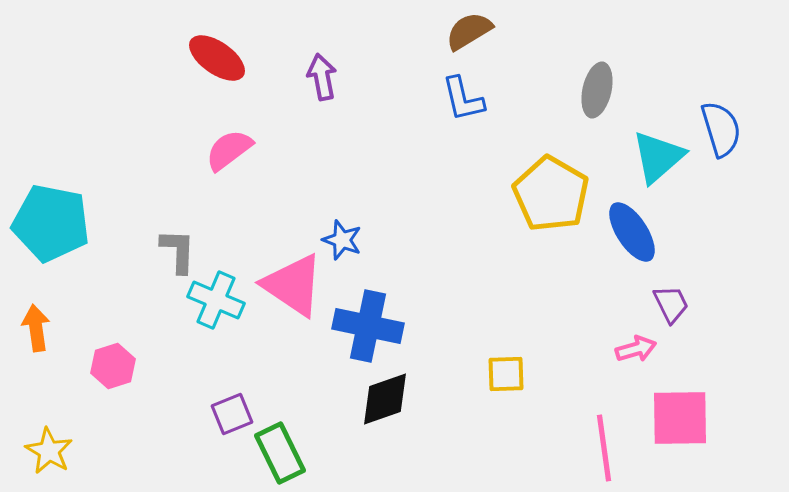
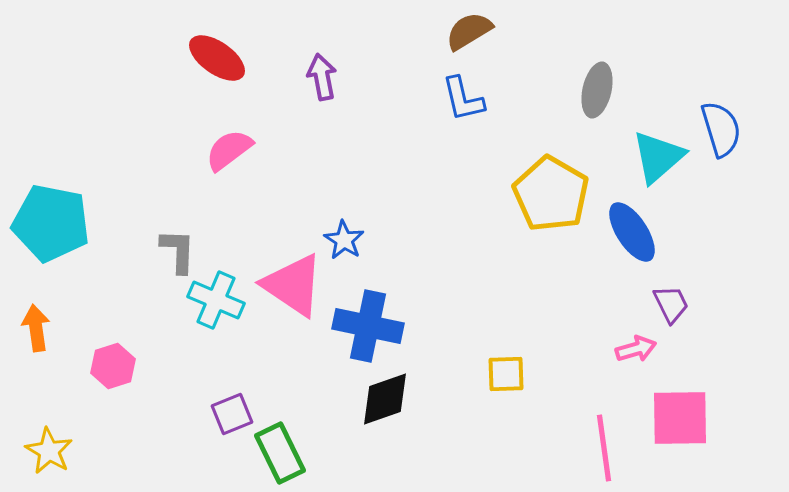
blue star: moved 2 px right; rotated 12 degrees clockwise
